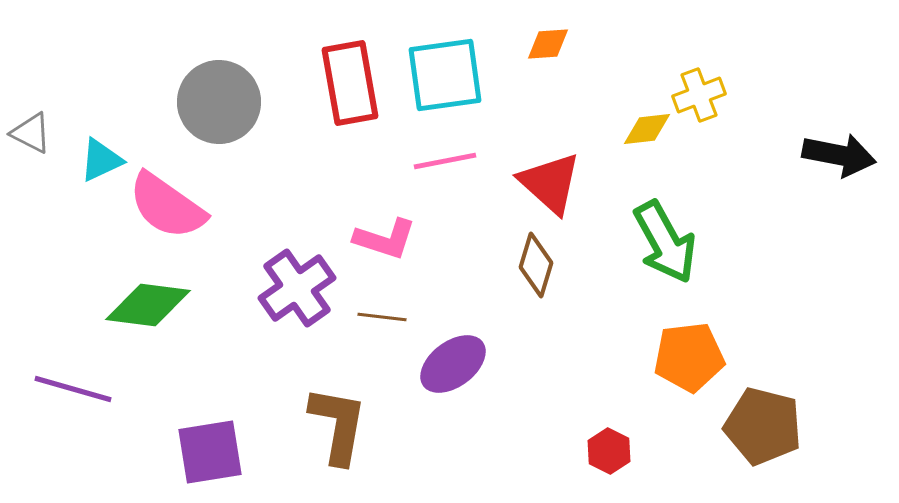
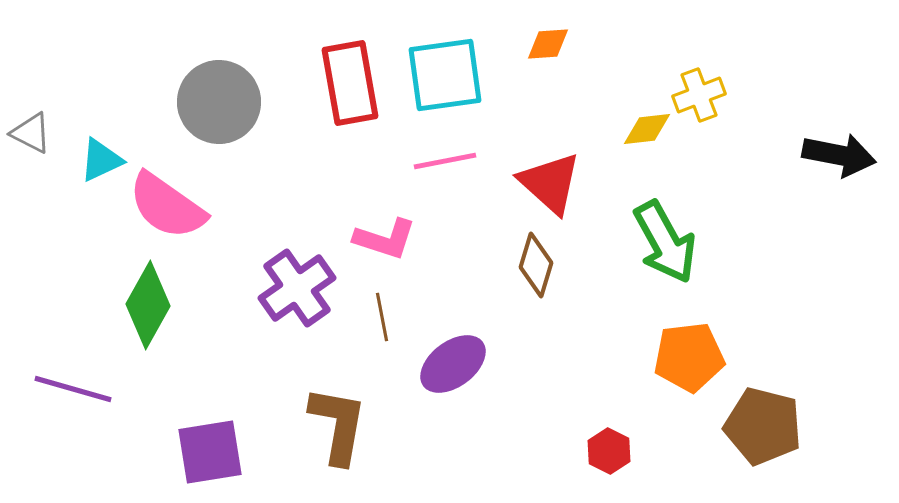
green diamond: rotated 68 degrees counterclockwise
brown line: rotated 72 degrees clockwise
